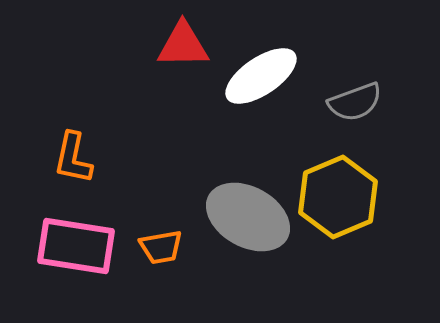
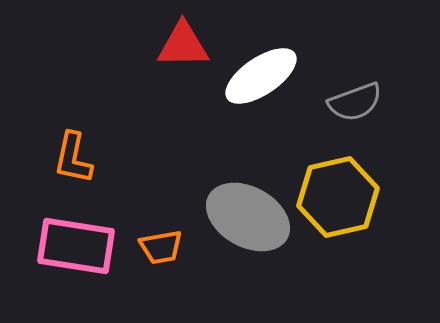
yellow hexagon: rotated 10 degrees clockwise
